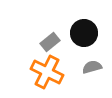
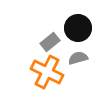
black circle: moved 6 px left, 5 px up
gray semicircle: moved 14 px left, 9 px up
